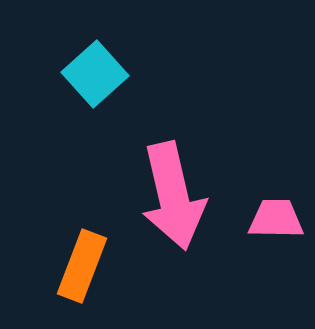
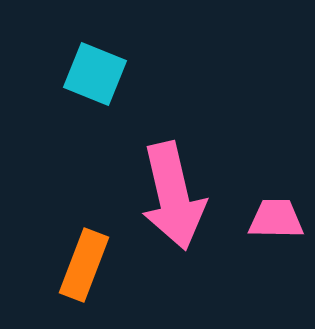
cyan square: rotated 26 degrees counterclockwise
orange rectangle: moved 2 px right, 1 px up
